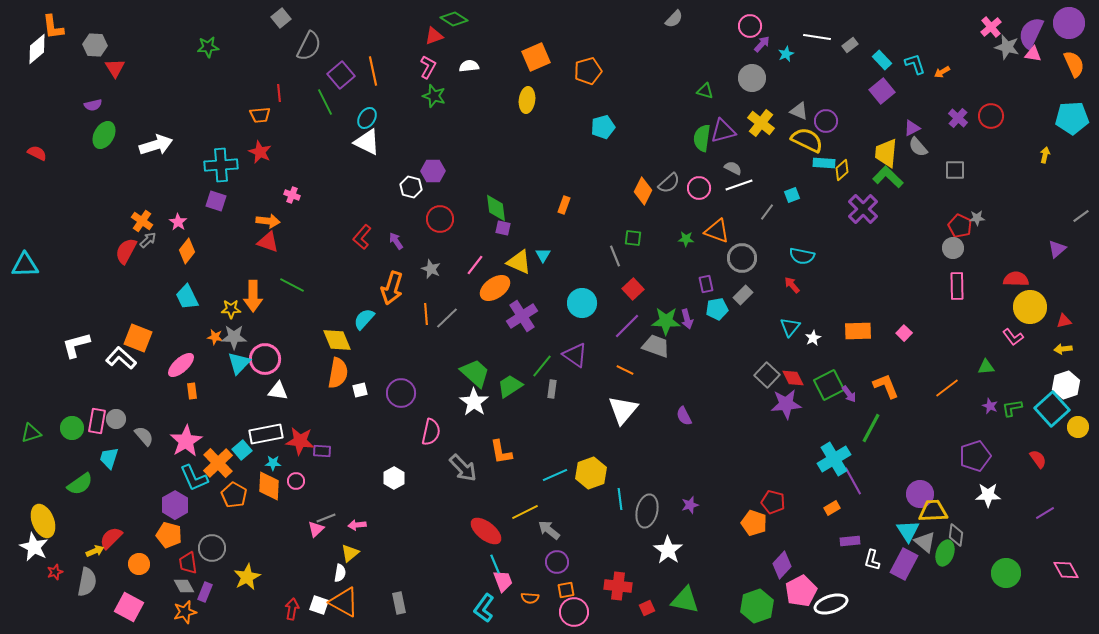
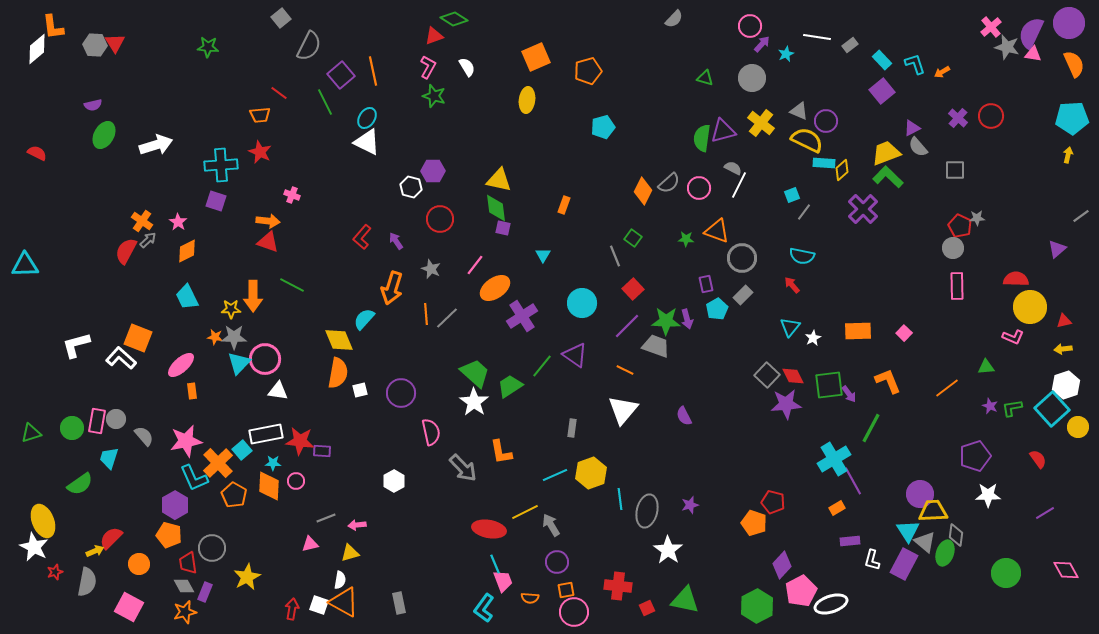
green star at (208, 47): rotated 10 degrees clockwise
white semicircle at (469, 66): moved 2 px left, 1 px down; rotated 66 degrees clockwise
red triangle at (115, 68): moved 25 px up
green triangle at (705, 91): moved 13 px up
red line at (279, 93): rotated 48 degrees counterclockwise
yellow trapezoid at (886, 153): rotated 64 degrees clockwise
yellow arrow at (1045, 155): moved 23 px right
white line at (739, 185): rotated 44 degrees counterclockwise
gray line at (767, 212): moved 37 px right
green square at (633, 238): rotated 30 degrees clockwise
orange diamond at (187, 251): rotated 25 degrees clockwise
yellow triangle at (519, 262): moved 20 px left, 82 px up; rotated 12 degrees counterclockwise
cyan pentagon at (717, 309): rotated 20 degrees counterclockwise
pink L-shape at (1013, 337): rotated 30 degrees counterclockwise
yellow diamond at (337, 340): moved 2 px right
red diamond at (793, 378): moved 2 px up
green square at (829, 385): rotated 20 degrees clockwise
orange L-shape at (886, 386): moved 2 px right, 5 px up
gray rectangle at (552, 389): moved 20 px right, 39 px down
pink semicircle at (431, 432): rotated 24 degrees counterclockwise
pink star at (186, 441): rotated 20 degrees clockwise
white hexagon at (394, 478): moved 3 px down
orange rectangle at (832, 508): moved 5 px right
pink triangle at (316, 529): moved 6 px left, 15 px down; rotated 30 degrees clockwise
gray arrow at (549, 530): moved 2 px right, 5 px up; rotated 20 degrees clockwise
red ellipse at (486, 531): moved 3 px right, 2 px up; rotated 28 degrees counterclockwise
yellow triangle at (350, 553): rotated 24 degrees clockwise
white semicircle at (340, 573): moved 7 px down
green hexagon at (757, 606): rotated 8 degrees counterclockwise
